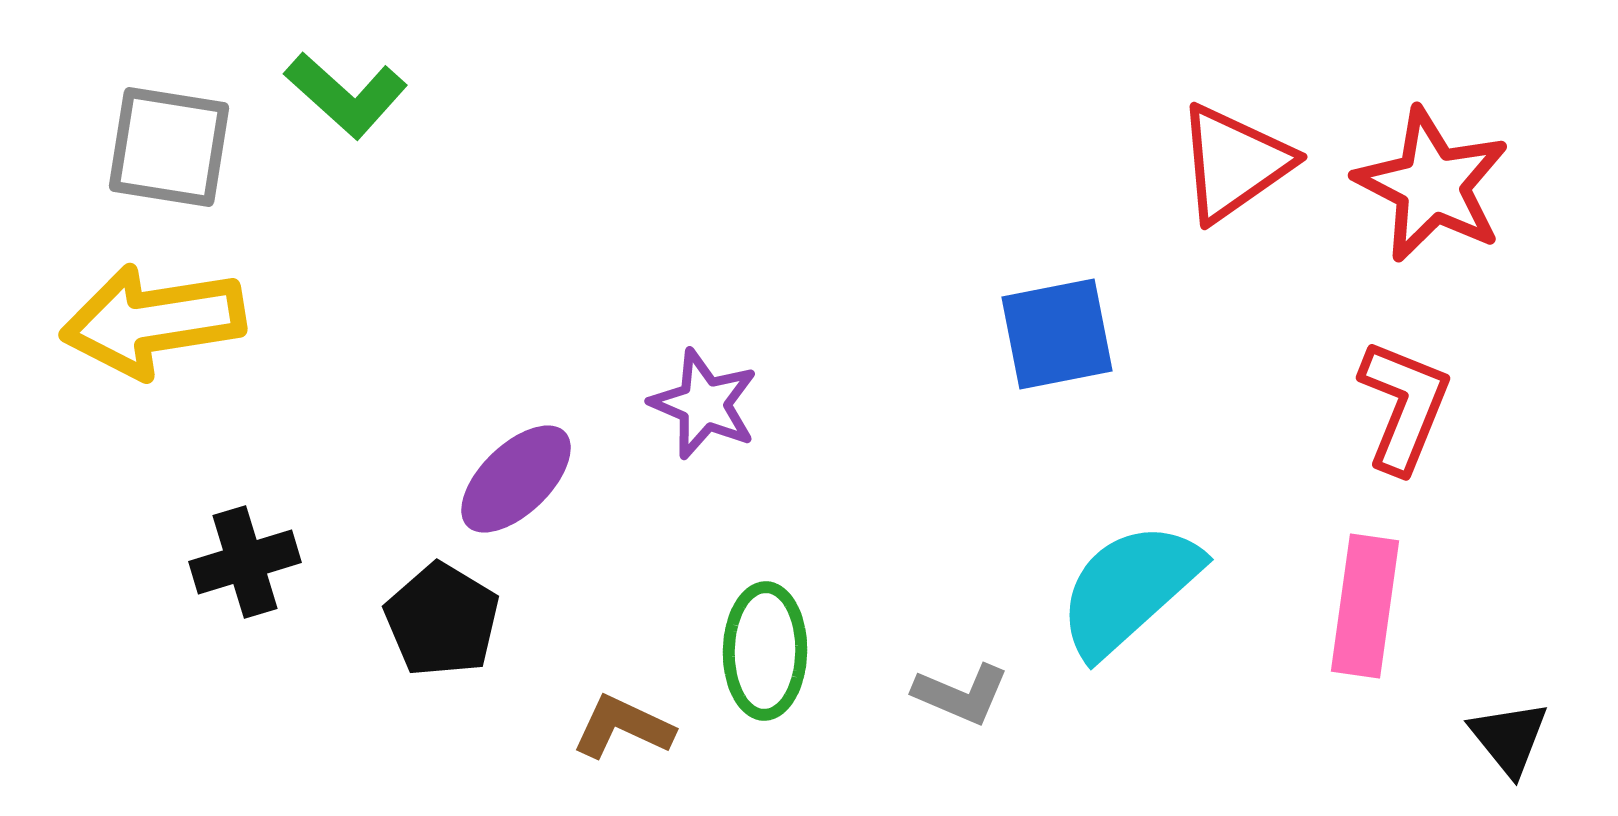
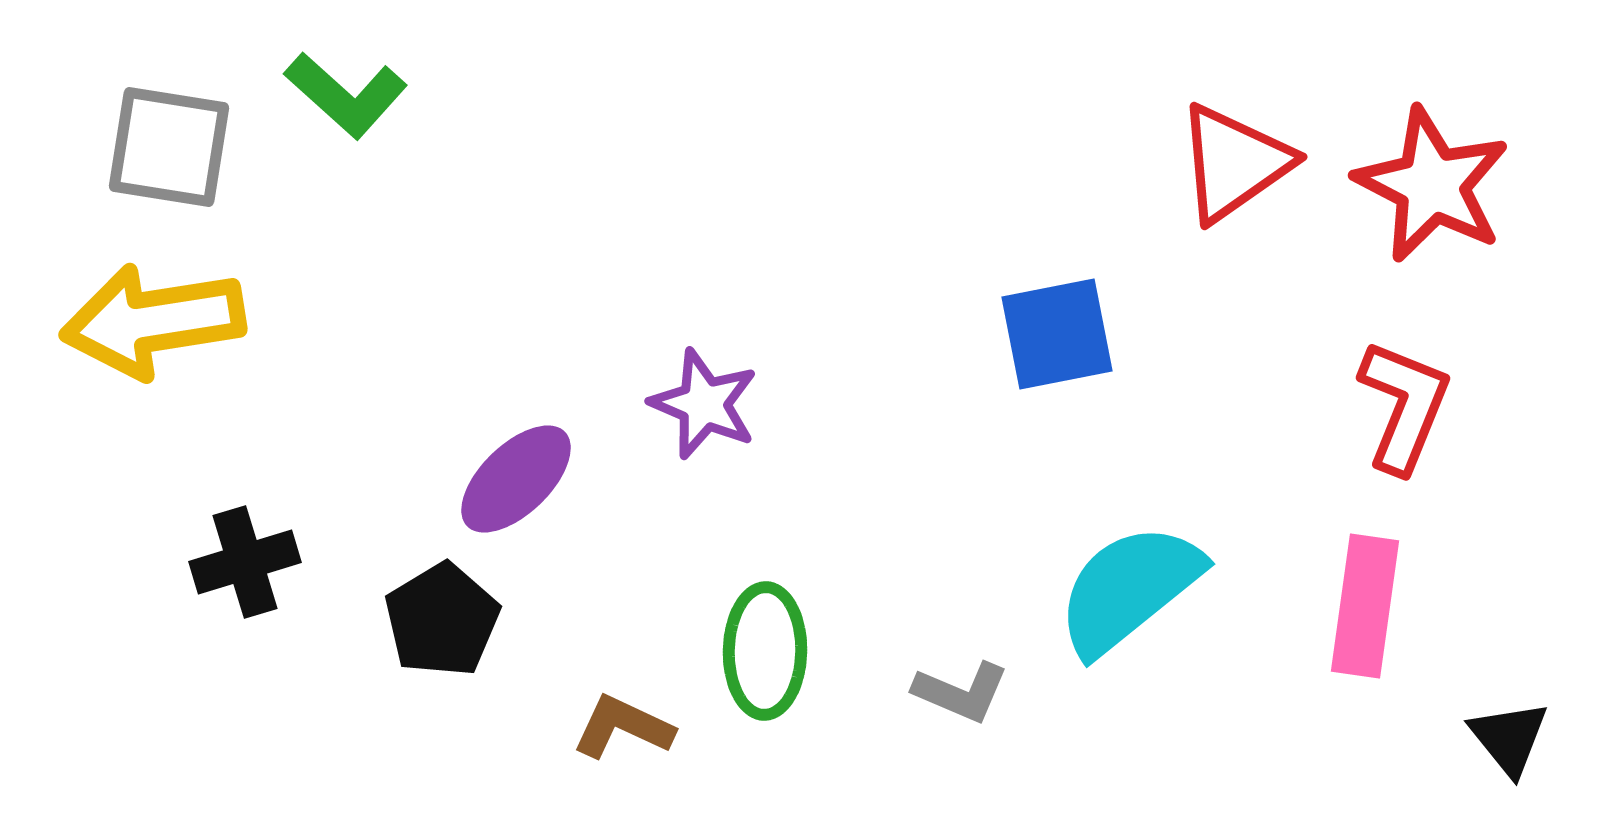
cyan semicircle: rotated 3 degrees clockwise
black pentagon: rotated 10 degrees clockwise
gray L-shape: moved 2 px up
